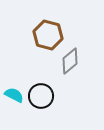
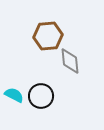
brown hexagon: moved 1 px down; rotated 20 degrees counterclockwise
gray diamond: rotated 56 degrees counterclockwise
